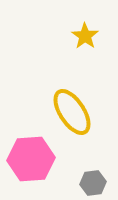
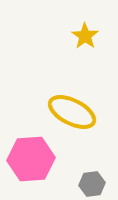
yellow ellipse: rotated 30 degrees counterclockwise
gray hexagon: moved 1 px left, 1 px down
